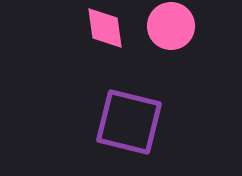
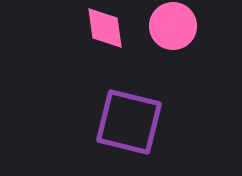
pink circle: moved 2 px right
